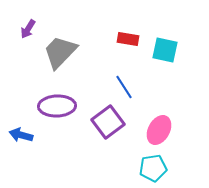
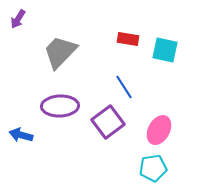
purple arrow: moved 10 px left, 10 px up
purple ellipse: moved 3 px right
